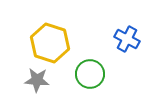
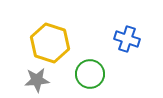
blue cross: rotated 10 degrees counterclockwise
gray star: rotated 10 degrees counterclockwise
